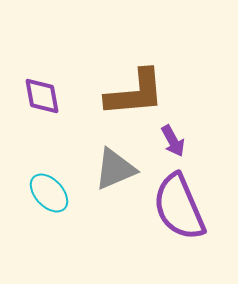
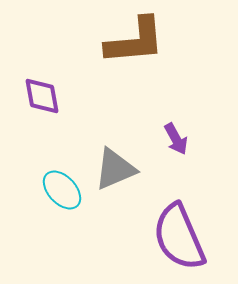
brown L-shape: moved 52 px up
purple arrow: moved 3 px right, 2 px up
cyan ellipse: moved 13 px right, 3 px up
purple semicircle: moved 30 px down
